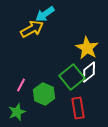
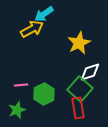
cyan arrow: moved 1 px left
yellow star: moved 8 px left, 5 px up; rotated 15 degrees clockwise
white diamond: moved 1 px right; rotated 20 degrees clockwise
green square: moved 8 px right, 12 px down; rotated 10 degrees counterclockwise
pink line: rotated 56 degrees clockwise
green hexagon: rotated 10 degrees clockwise
green star: moved 2 px up
